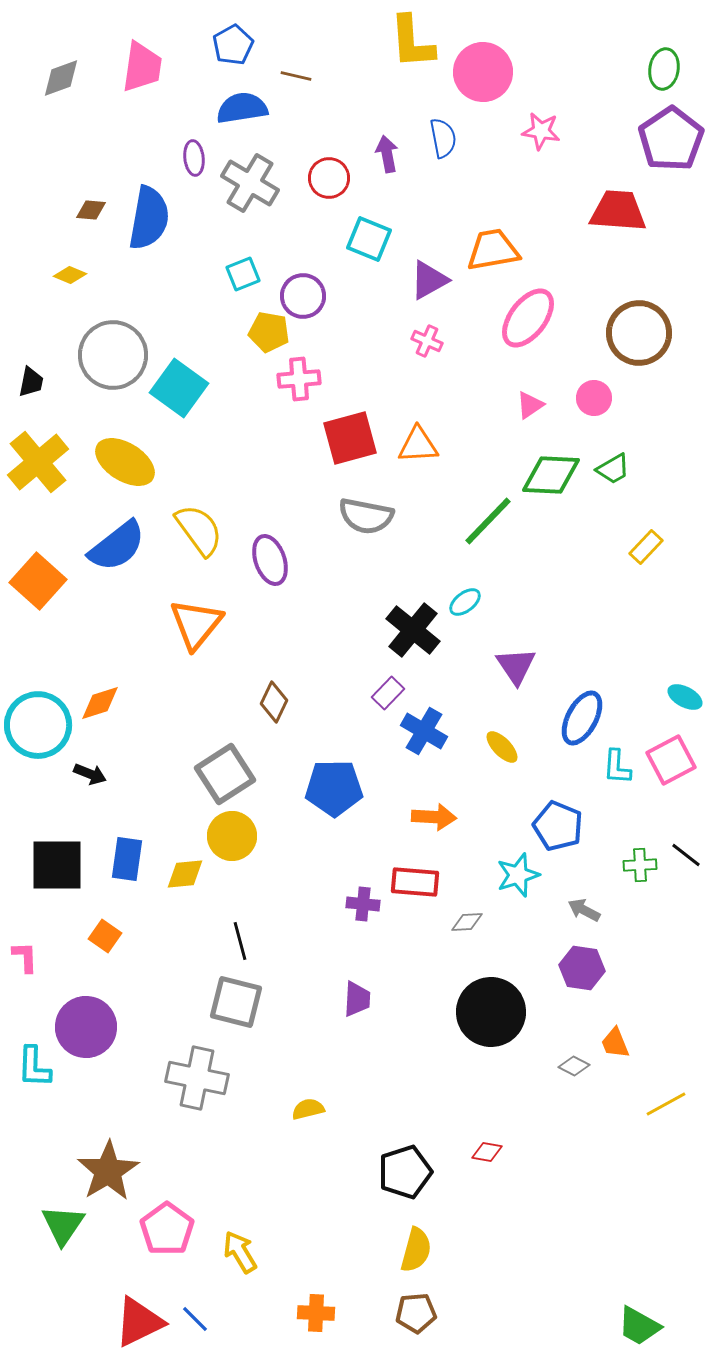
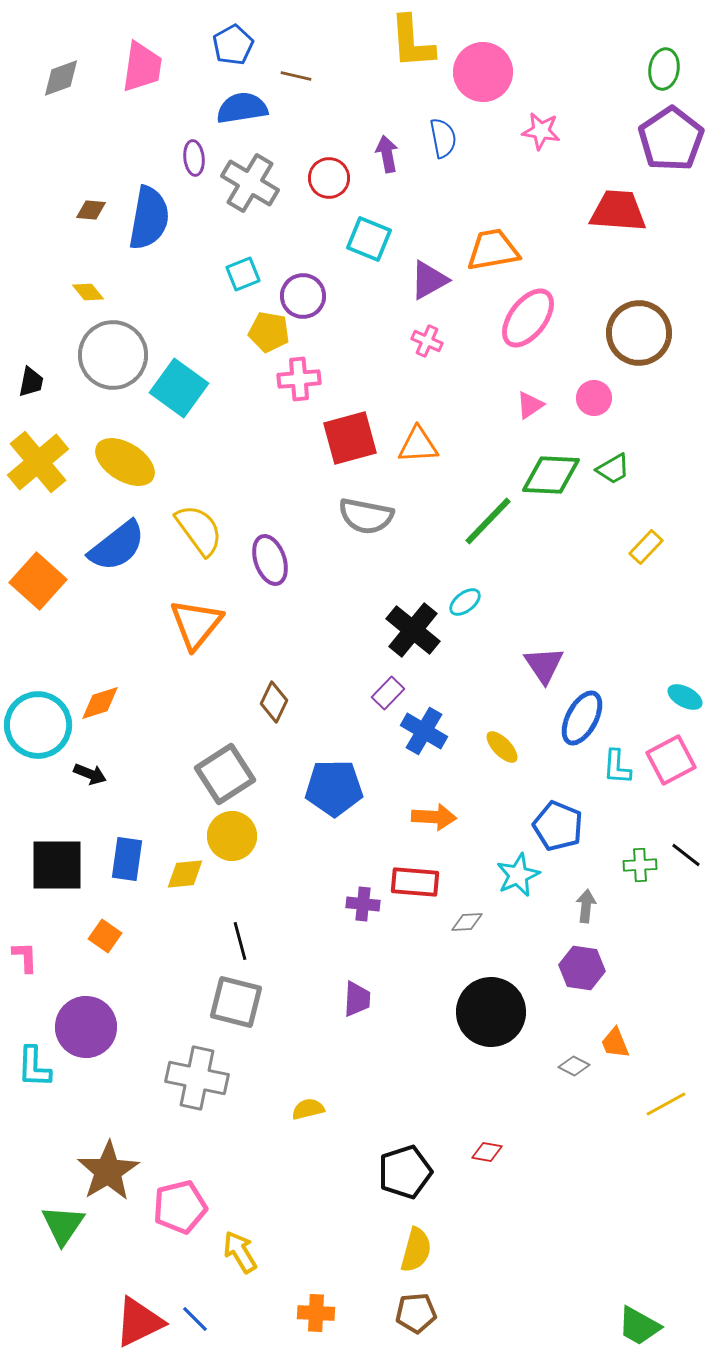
yellow diamond at (70, 275): moved 18 px right, 17 px down; rotated 28 degrees clockwise
purple triangle at (516, 666): moved 28 px right, 1 px up
cyan star at (518, 875): rotated 6 degrees counterclockwise
gray arrow at (584, 910): moved 2 px right, 4 px up; rotated 68 degrees clockwise
pink pentagon at (167, 1229): moved 13 px right, 22 px up; rotated 22 degrees clockwise
